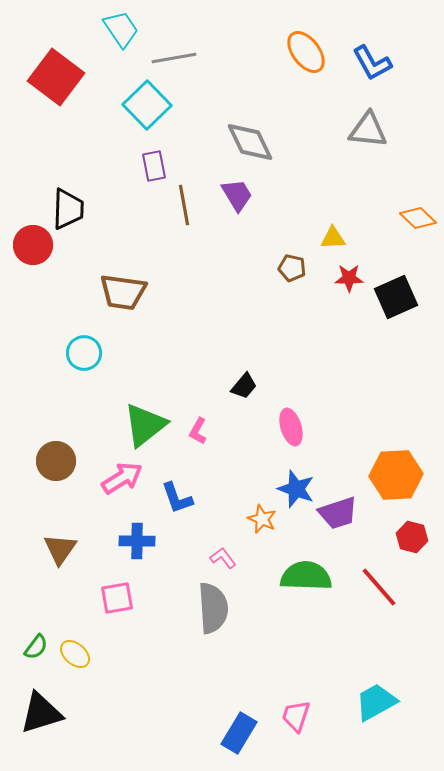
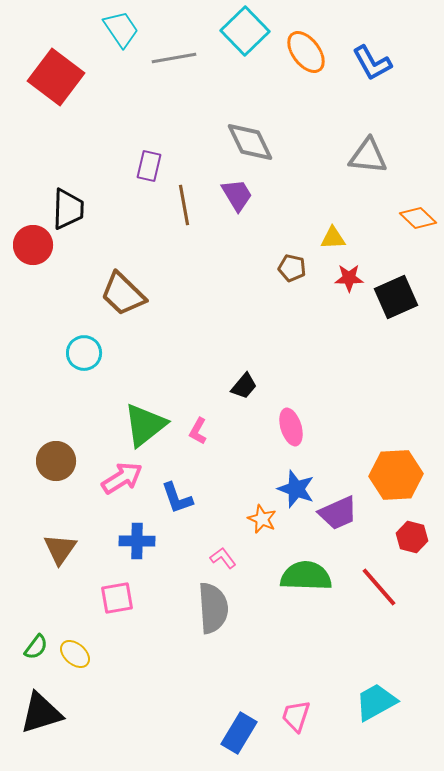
cyan square at (147, 105): moved 98 px right, 74 px up
gray triangle at (368, 130): moved 26 px down
purple rectangle at (154, 166): moved 5 px left; rotated 24 degrees clockwise
brown trapezoid at (123, 292): moved 2 px down; rotated 36 degrees clockwise
purple trapezoid at (338, 513): rotated 6 degrees counterclockwise
